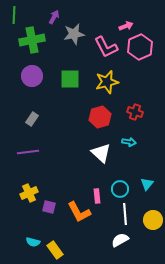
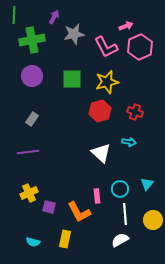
green square: moved 2 px right
red hexagon: moved 6 px up
yellow rectangle: moved 10 px right, 11 px up; rotated 48 degrees clockwise
